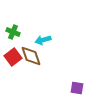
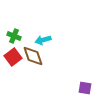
green cross: moved 1 px right, 4 px down
brown diamond: moved 2 px right
purple square: moved 8 px right
